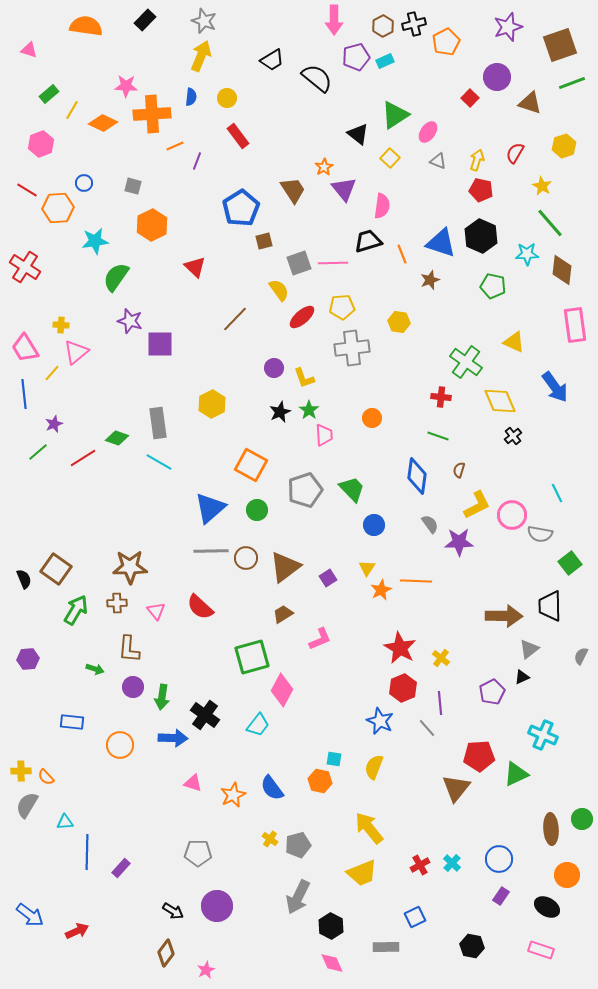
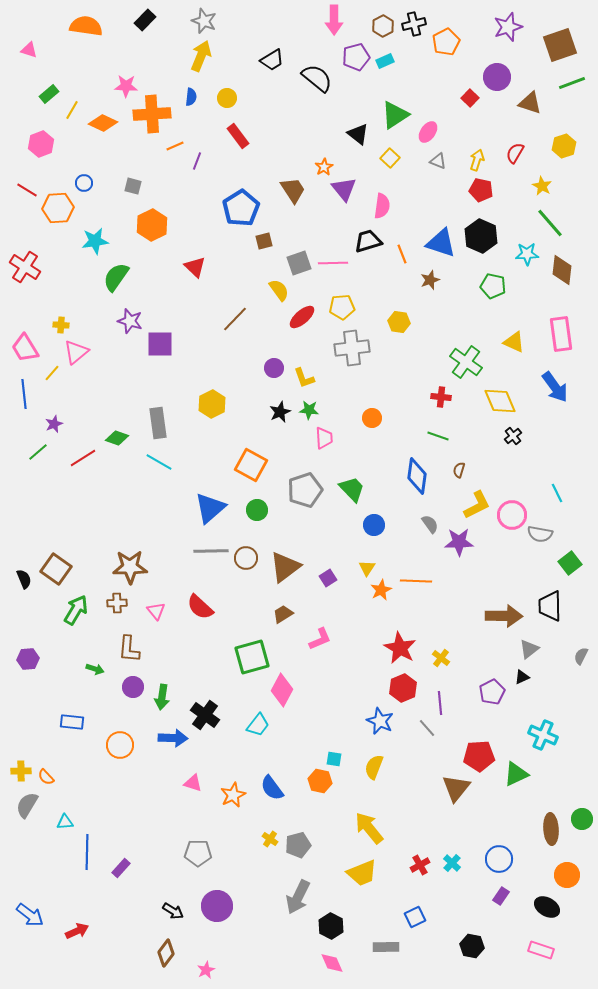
pink rectangle at (575, 325): moved 14 px left, 9 px down
green star at (309, 410): rotated 30 degrees counterclockwise
pink trapezoid at (324, 435): moved 3 px down
